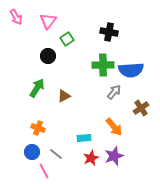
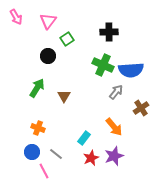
black cross: rotated 12 degrees counterclockwise
green cross: rotated 25 degrees clockwise
gray arrow: moved 2 px right
brown triangle: rotated 32 degrees counterclockwise
cyan rectangle: rotated 48 degrees counterclockwise
